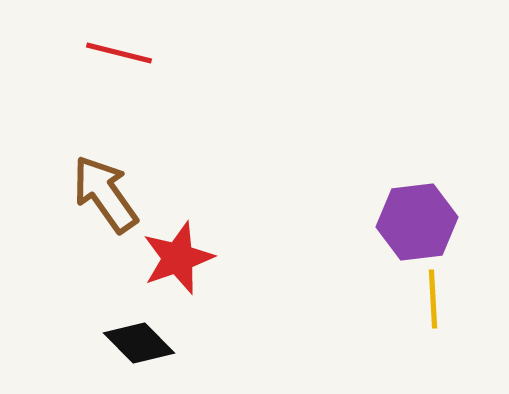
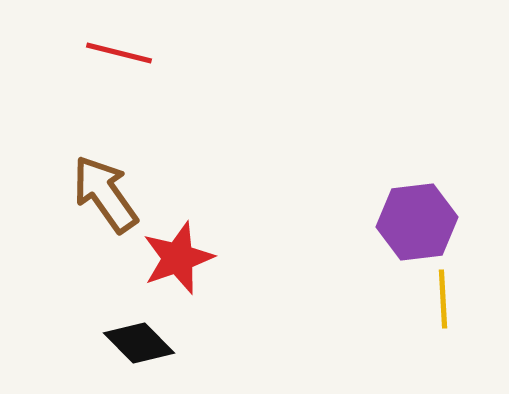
yellow line: moved 10 px right
